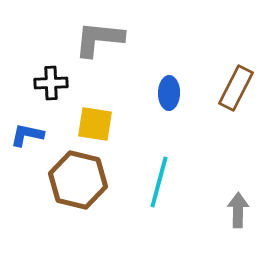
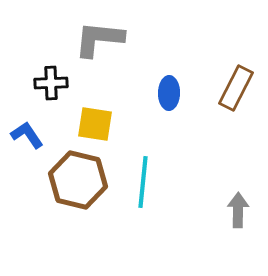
blue L-shape: rotated 44 degrees clockwise
cyan line: moved 16 px left; rotated 9 degrees counterclockwise
